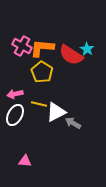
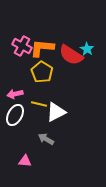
gray arrow: moved 27 px left, 16 px down
